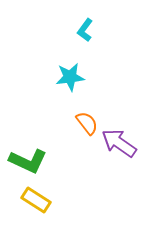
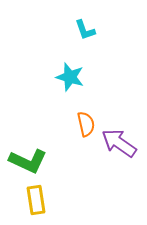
cyan L-shape: rotated 55 degrees counterclockwise
cyan star: rotated 24 degrees clockwise
orange semicircle: moved 1 px left, 1 px down; rotated 25 degrees clockwise
yellow rectangle: rotated 48 degrees clockwise
